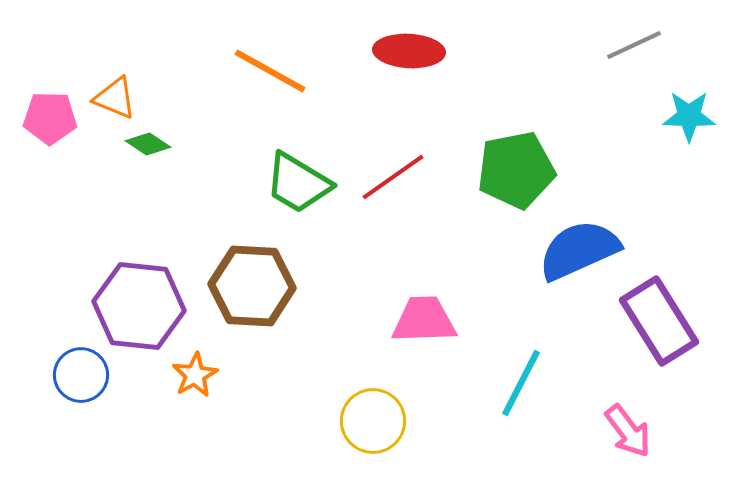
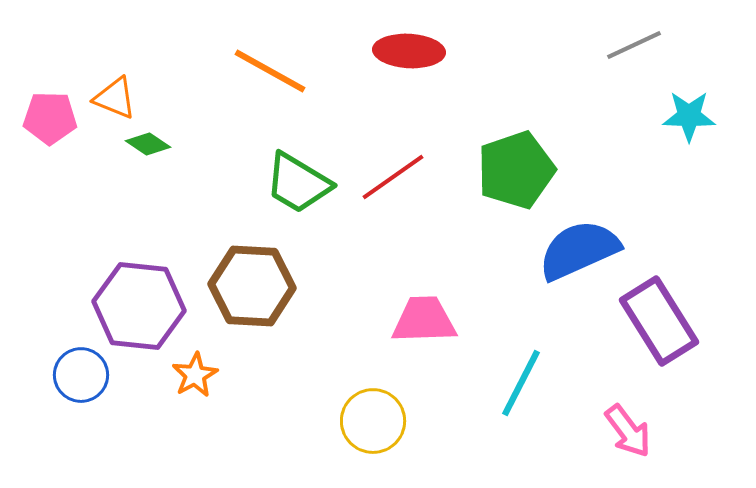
green pentagon: rotated 8 degrees counterclockwise
